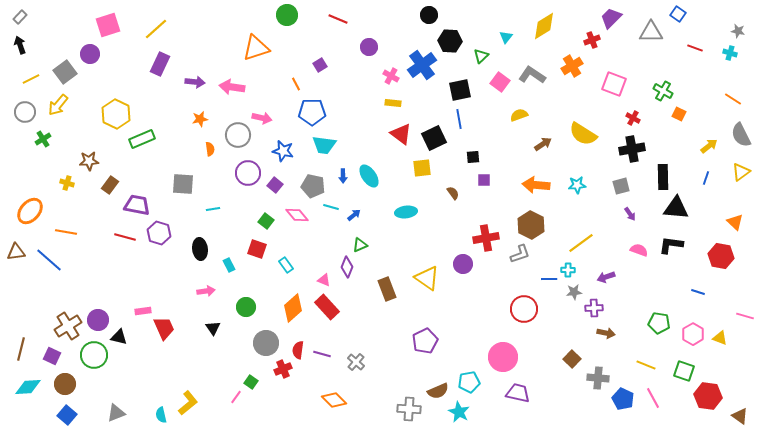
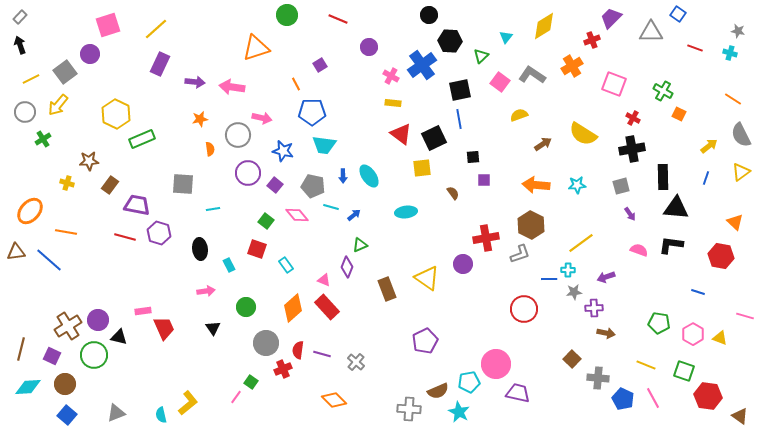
pink circle at (503, 357): moved 7 px left, 7 px down
